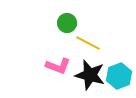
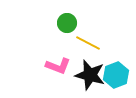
cyan hexagon: moved 3 px left, 1 px up
